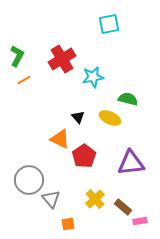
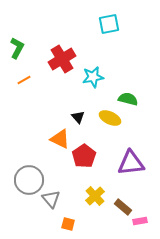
green L-shape: moved 8 px up
yellow cross: moved 3 px up
orange square: rotated 24 degrees clockwise
